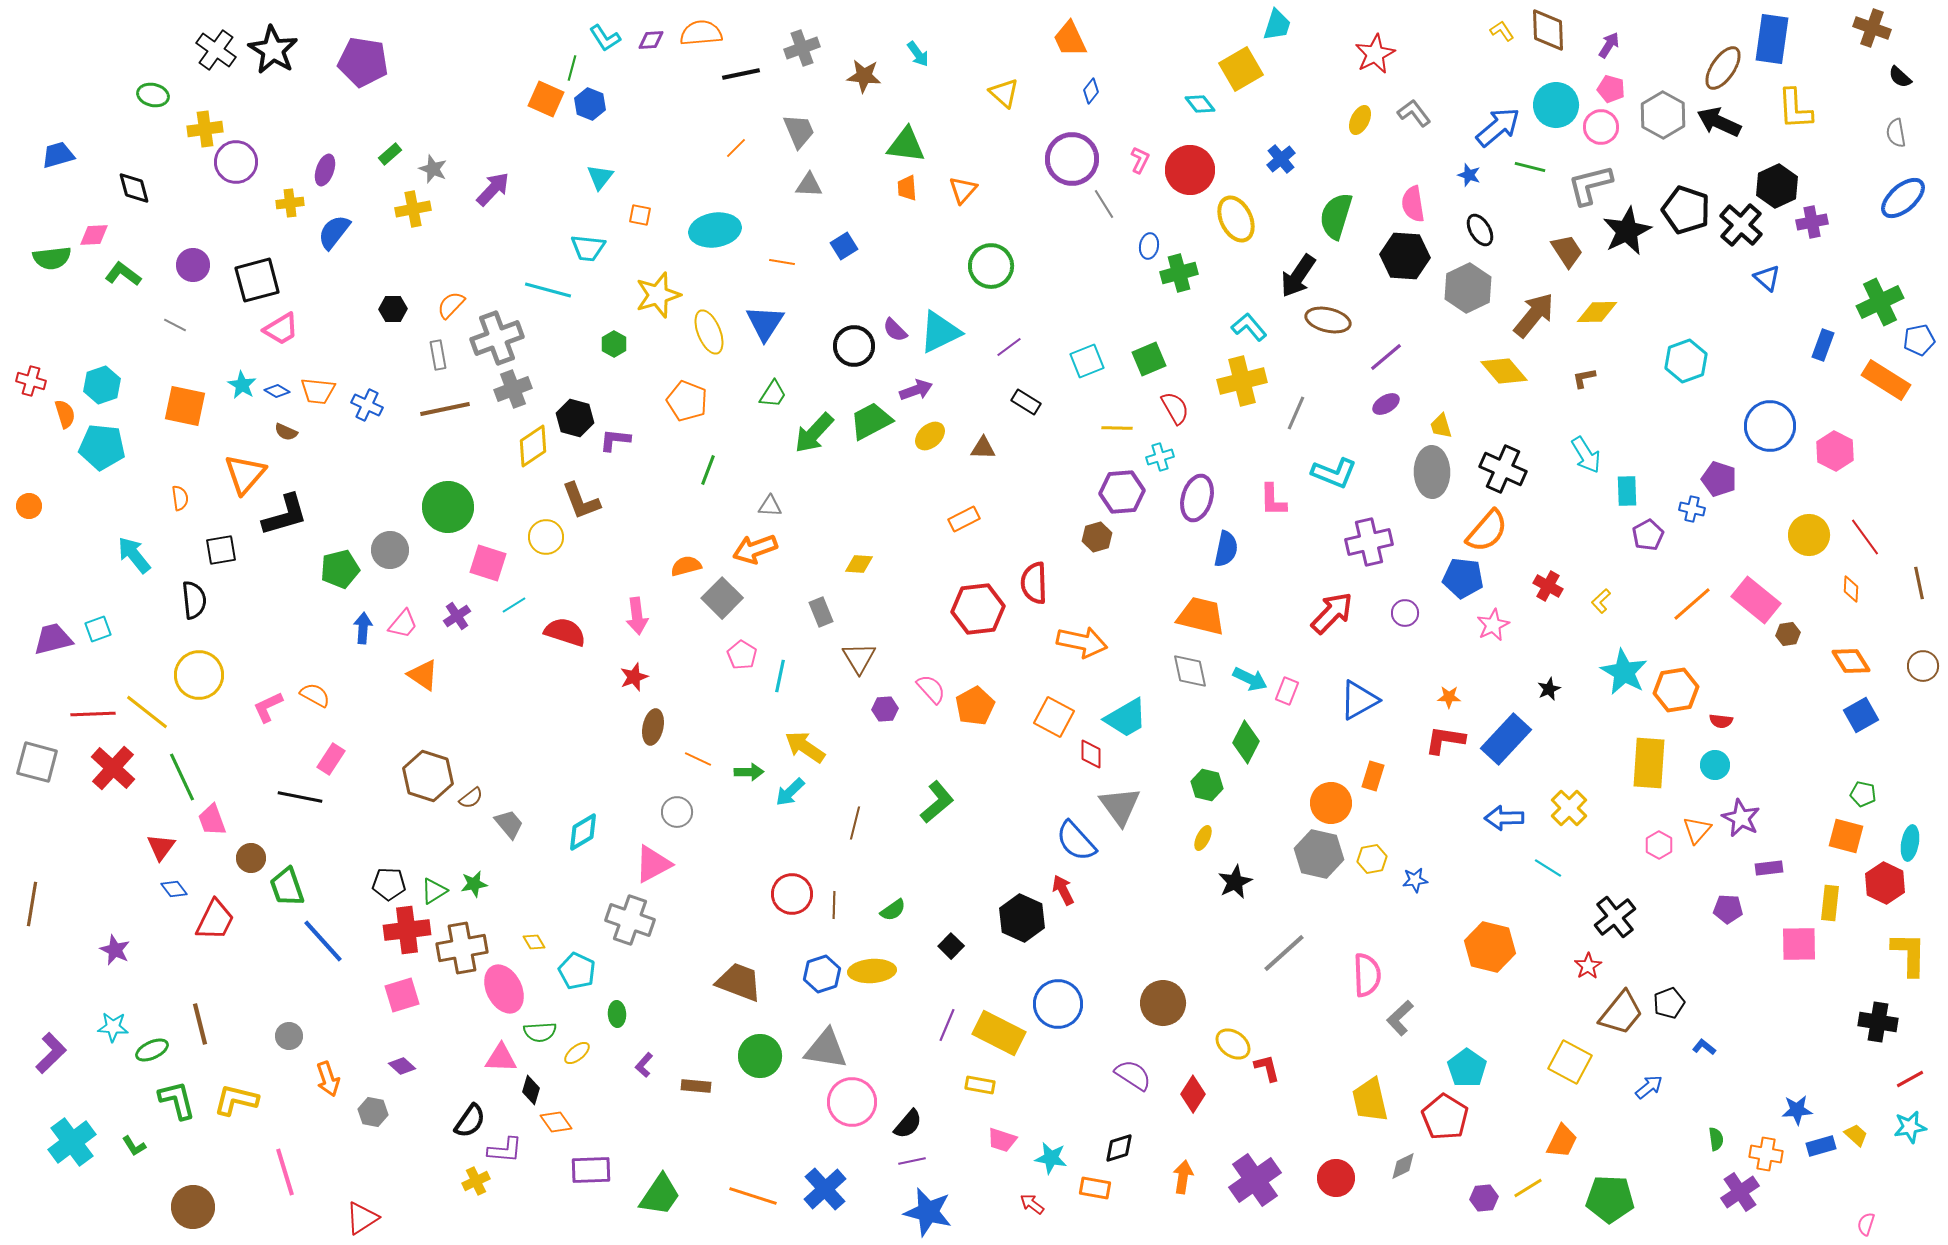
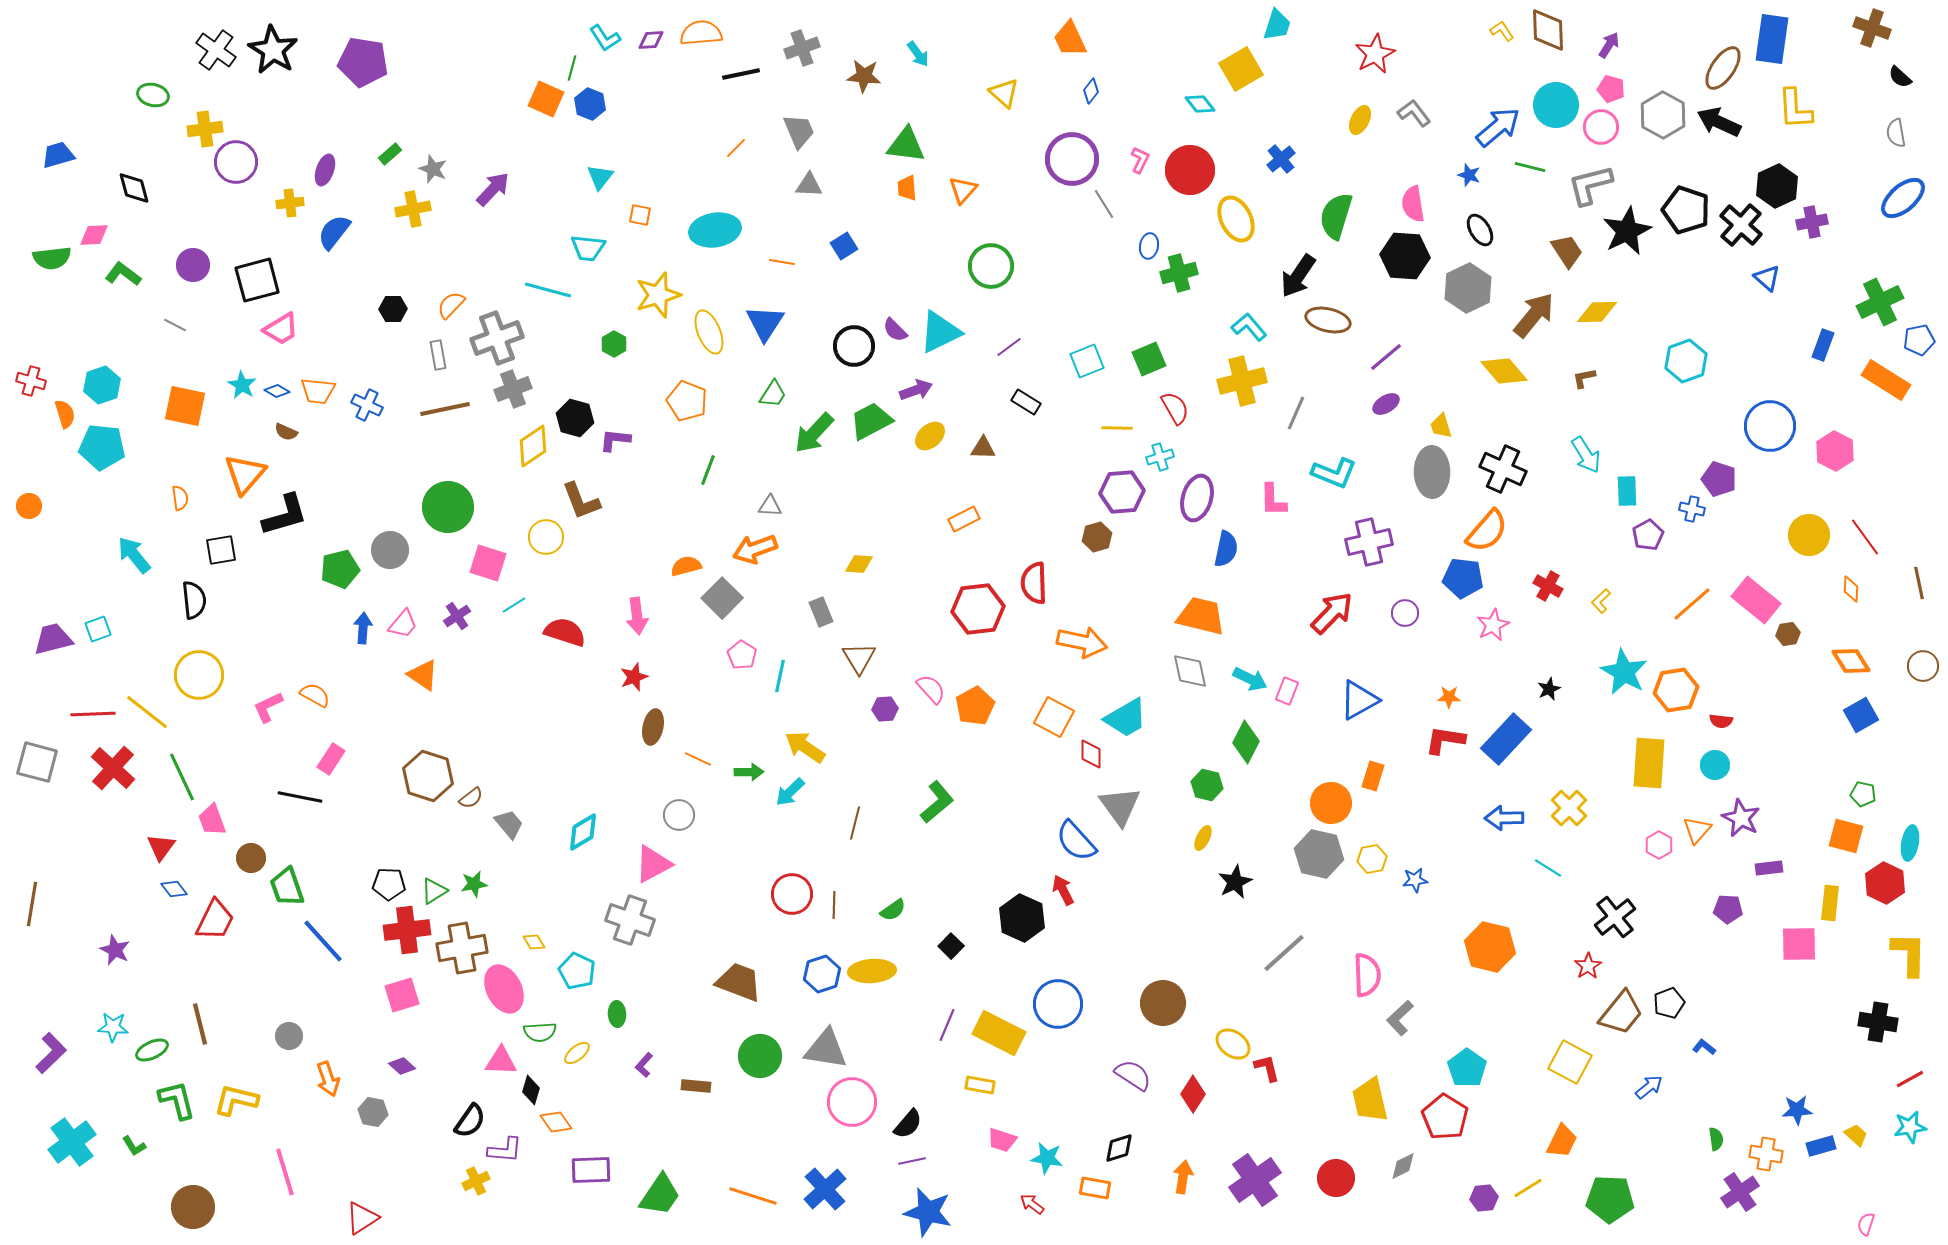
gray circle at (677, 812): moved 2 px right, 3 px down
pink triangle at (501, 1058): moved 3 px down
cyan star at (1051, 1158): moved 4 px left
